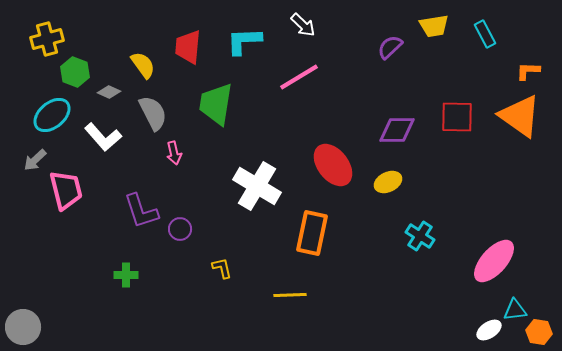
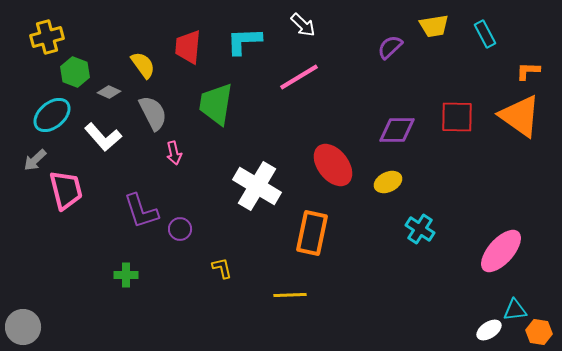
yellow cross: moved 2 px up
cyan cross: moved 7 px up
pink ellipse: moved 7 px right, 10 px up
